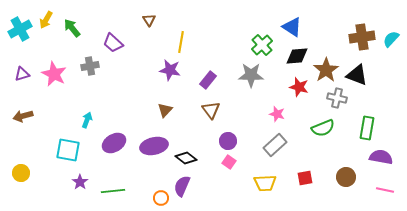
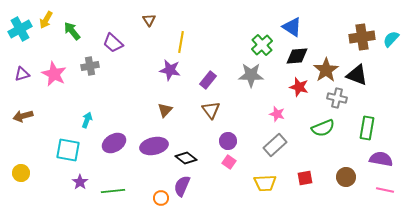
green arrow at (72, 28): moved 3 px down
purple semicircle at (381, 157): moved 2 px down
